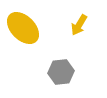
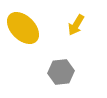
yellow arrow: moved 3 px left
